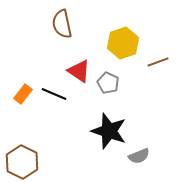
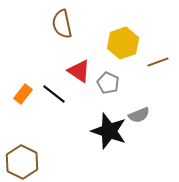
black line: rotated 15 degrees clockwise
gray semicircle: moved 41 px up
